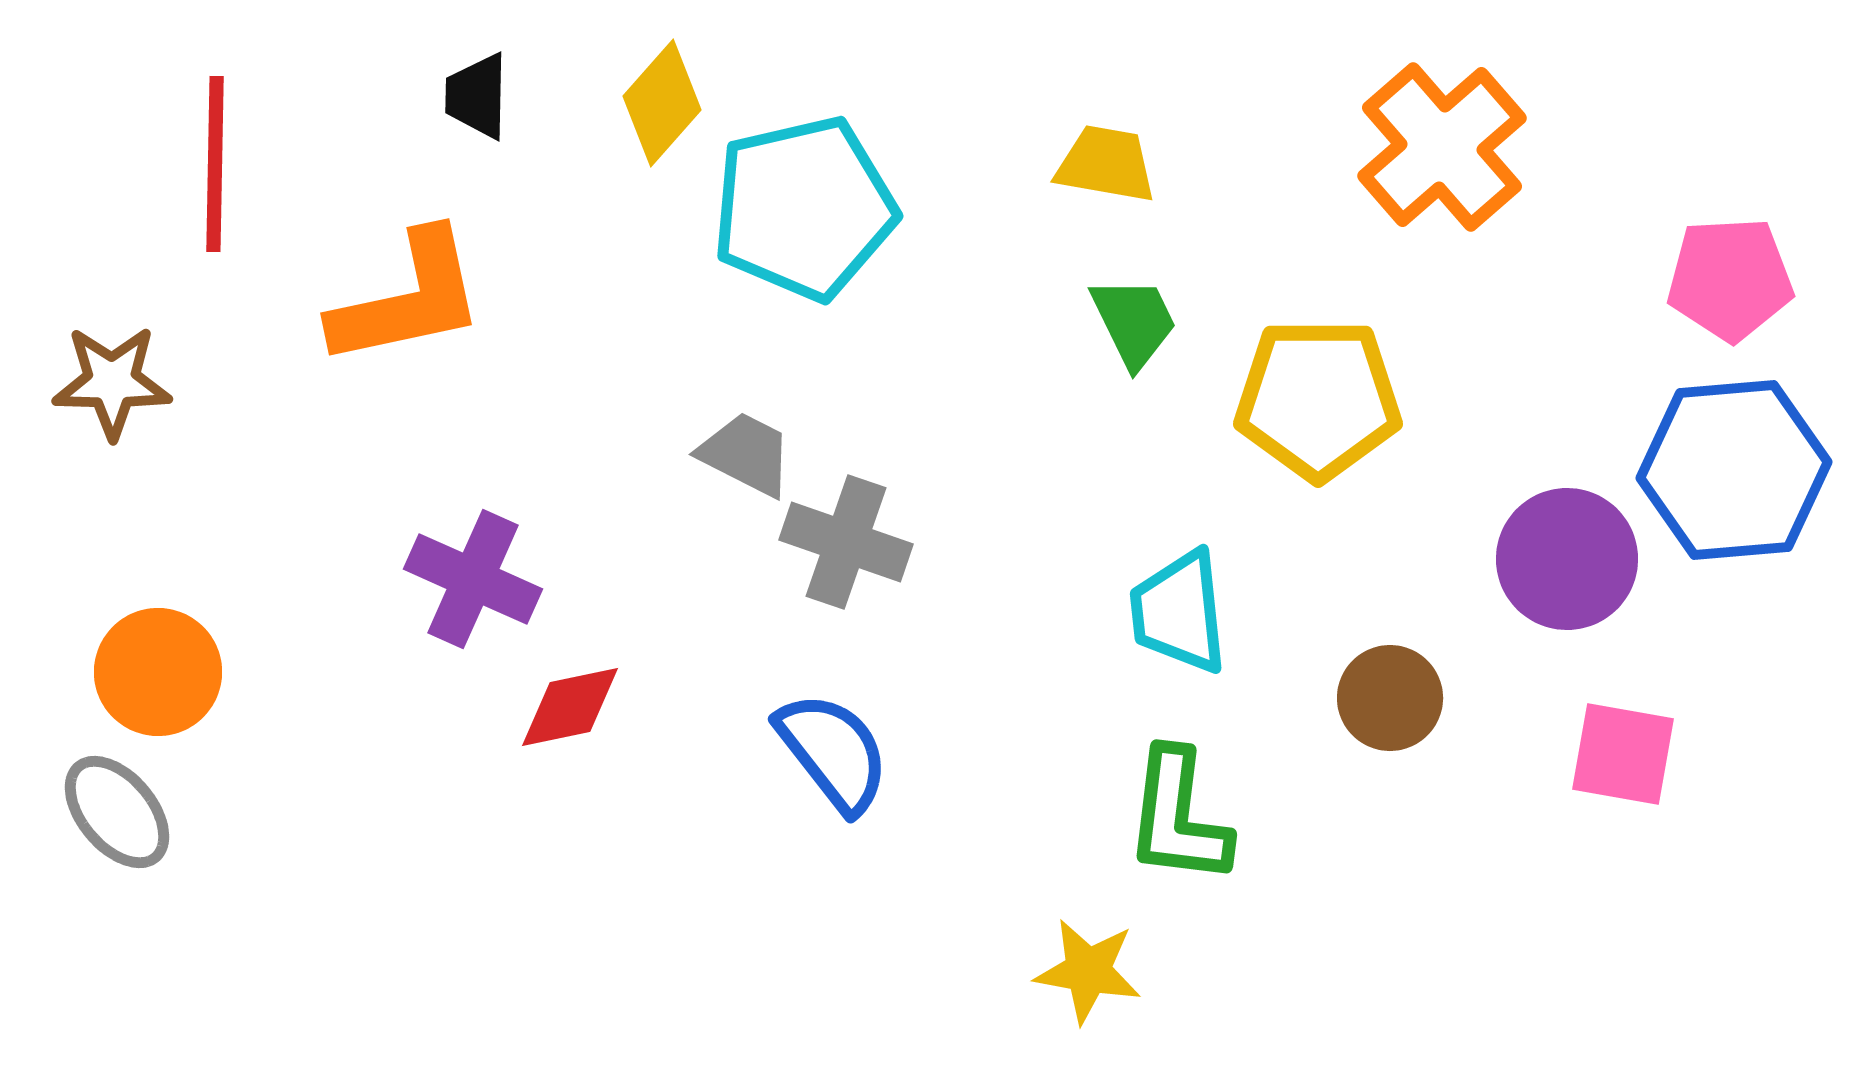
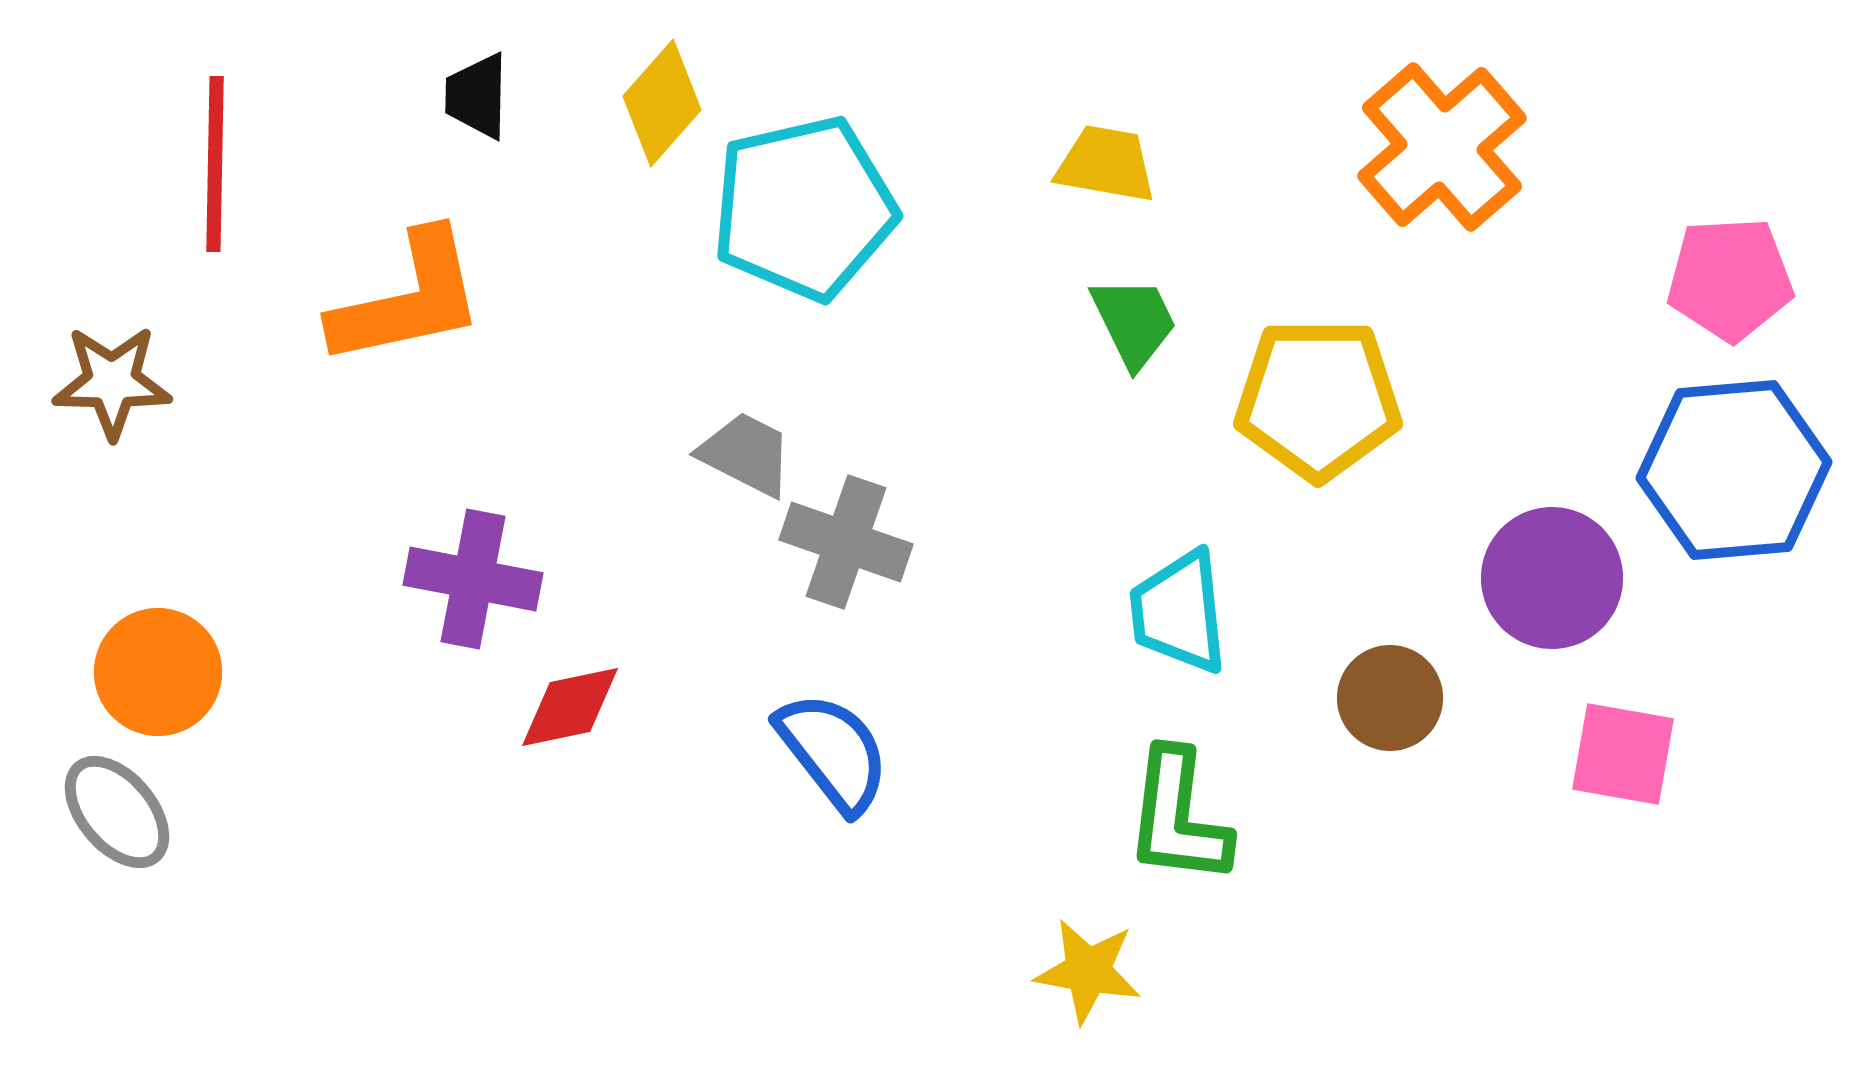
purple circle: moved 15 px left, 19 px down
purple cross: rotated 13 degrees counterclockwise
